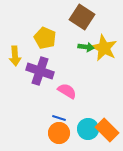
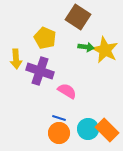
brown square: moved 4 px left
yellow star: moved 1 px right, 2 px down
yellow arrow: moved 1 px right, 3 px down
